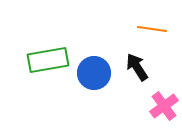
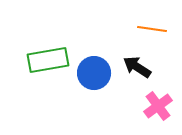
black arrow: rotated 24 degrees counterclockwise
pink cross: moved 6 px left
